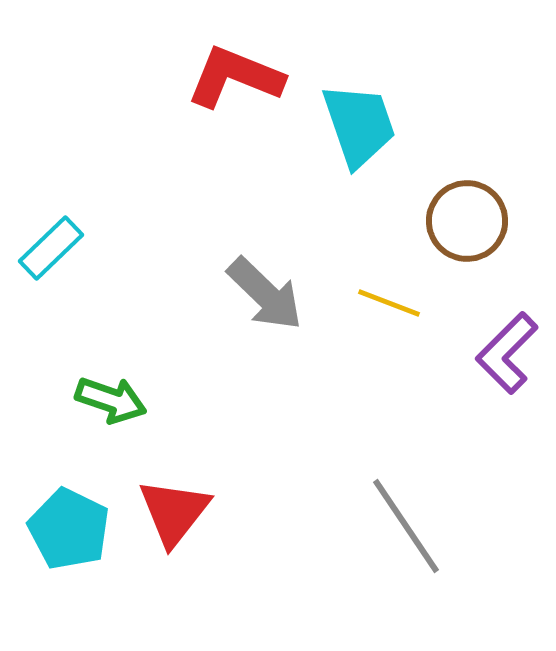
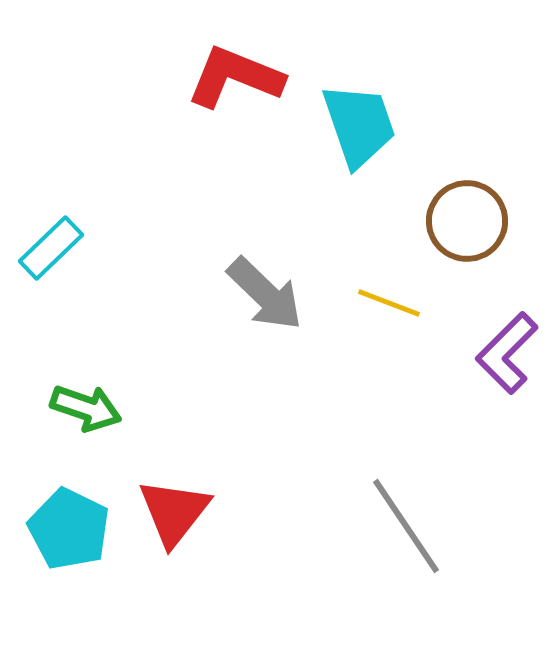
green arrow: moved 25 px left, 8 px down
